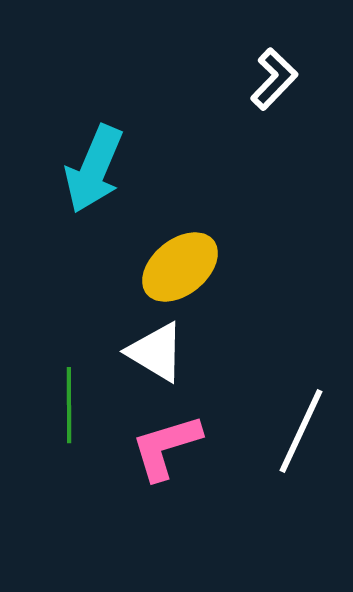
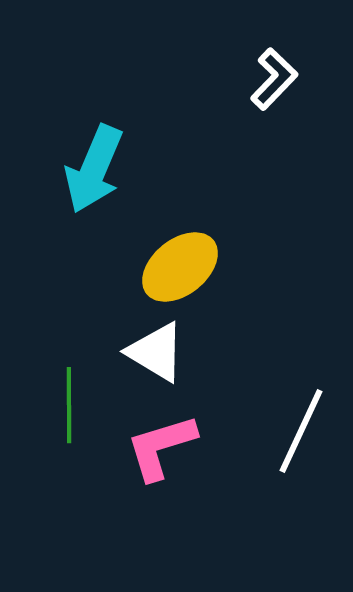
pink L-shape: moved 5 px left
